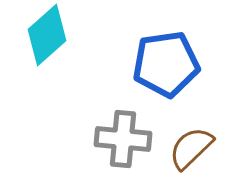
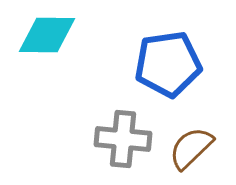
cyan diamond: rotated 42 degrees clockwise
blue pentagon: moved 2 px right
